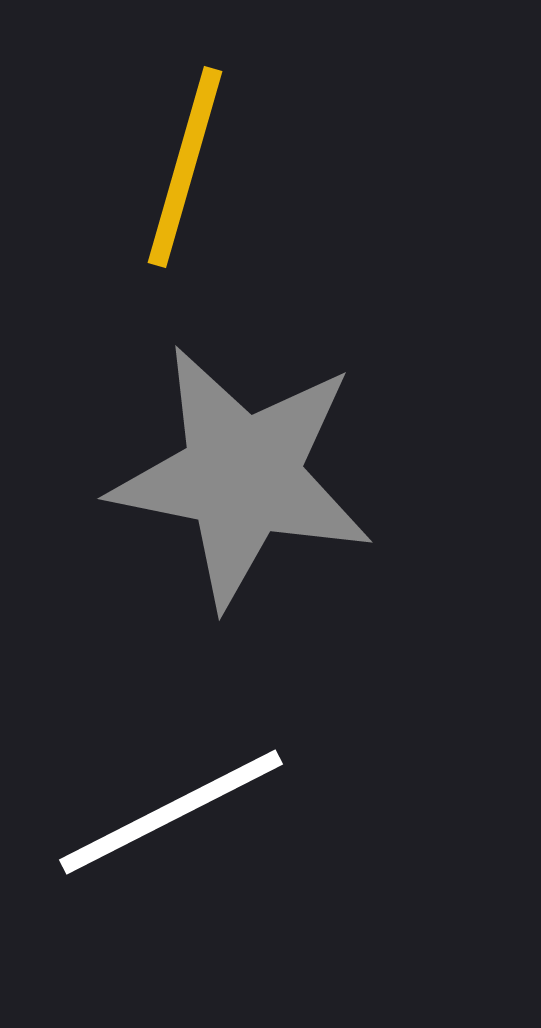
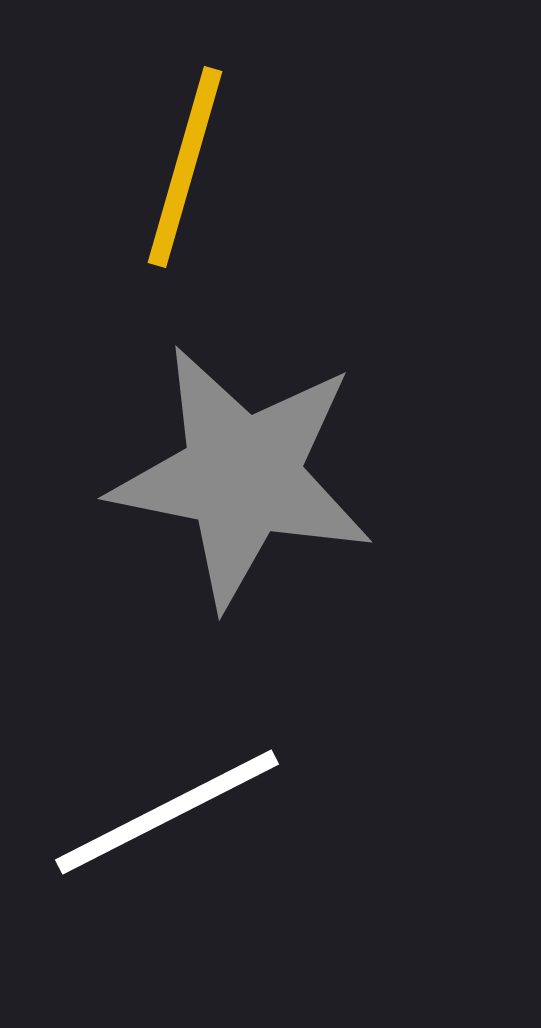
white line: moved 4 px left
